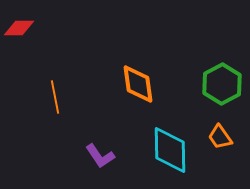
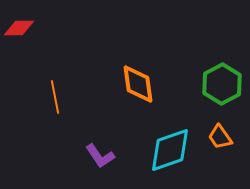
cyan diamond: rotated 72 degrees clockwise
